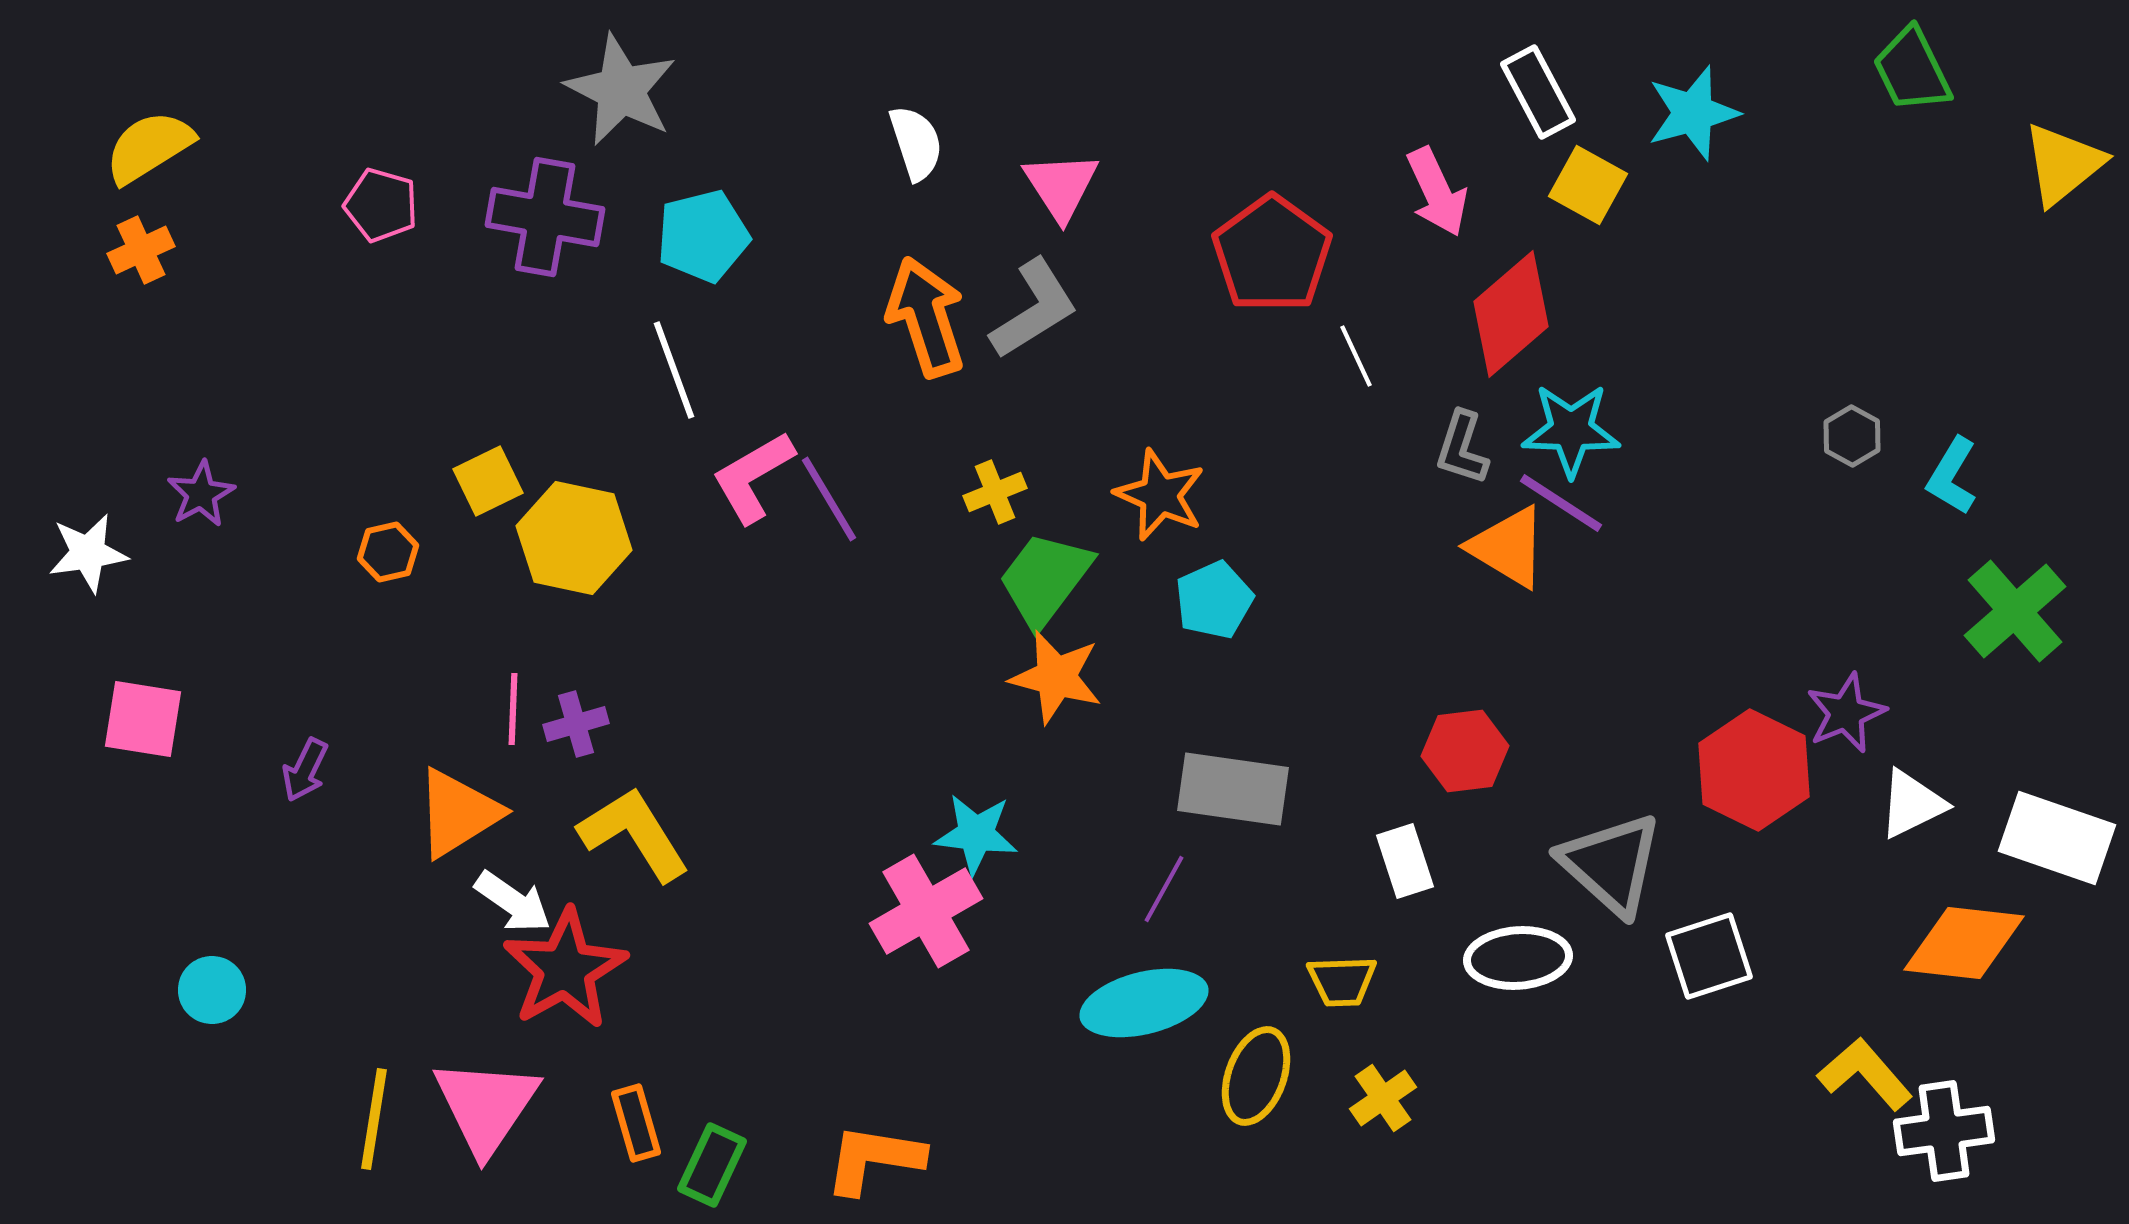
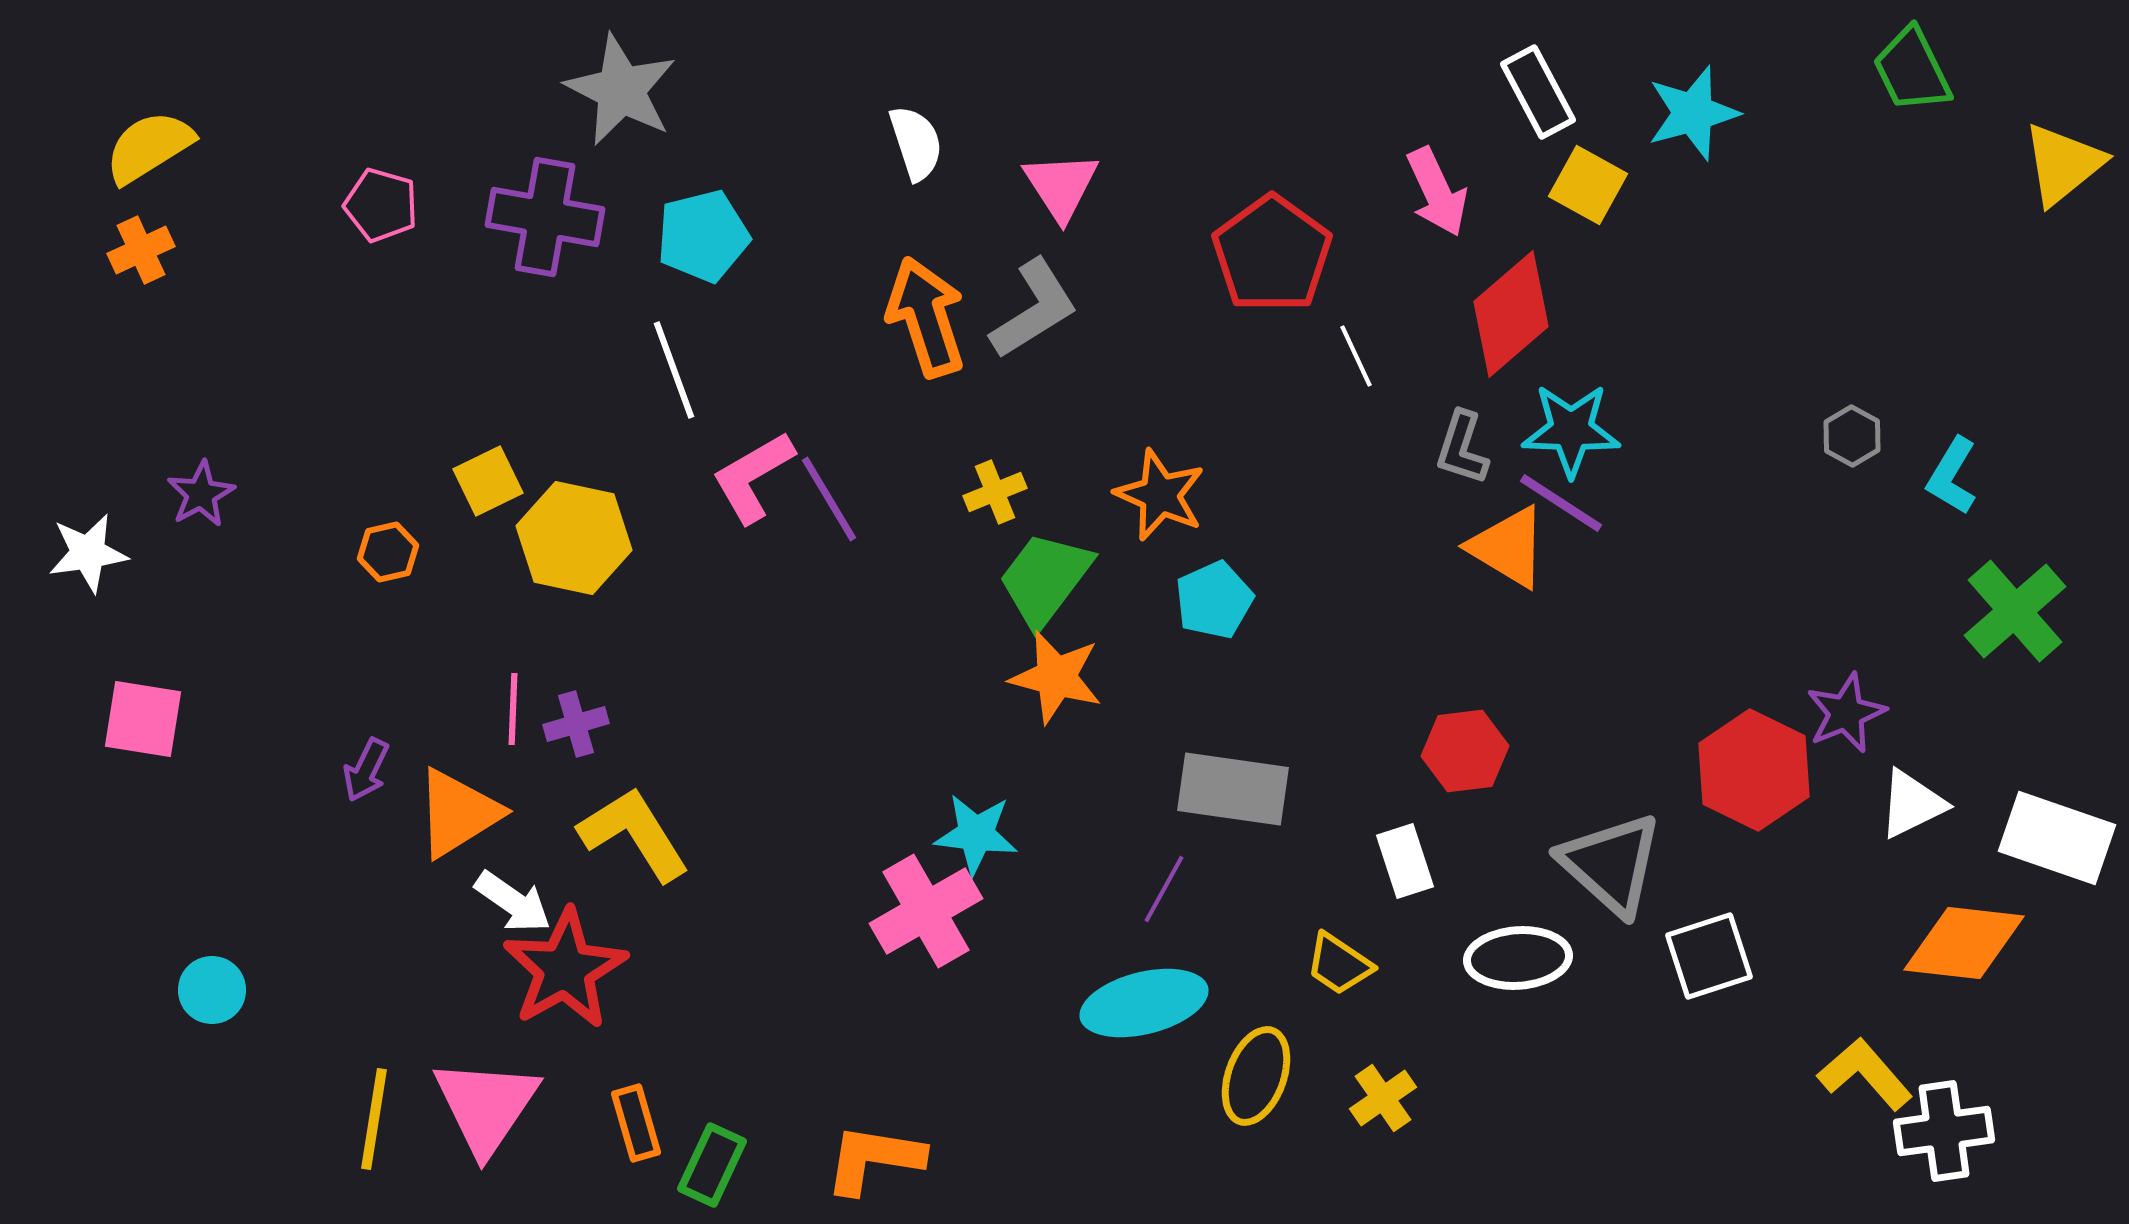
purple arrow at (305, 770): moved 61 px right
yellow trapezoid at (1342, 981): moved 3 px left, 17 px up; rotated 36 degrees clockwise
